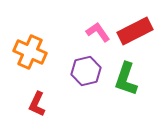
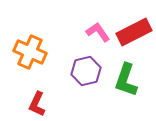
red rectangle: moved 1 px left, 1 px down
green L-shape: moved 1 px down
